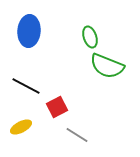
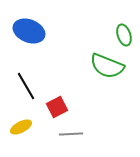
blue ellipse: rotated 72 degrees counterclockwise
green ellipse: moved 34 px right, 2 px up
black line: rotated 32 degrees clockwise
gray line: moved 6 px left, 1 px up; rotated 35 degrees counterclockwise
